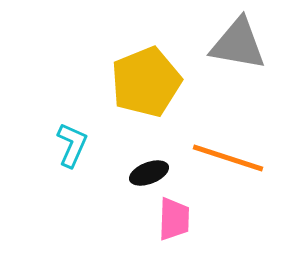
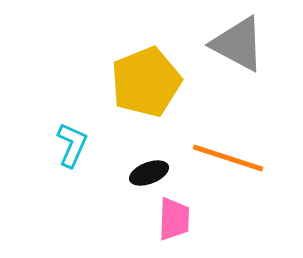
gray triangle: rotated 18 degrees clockwise
